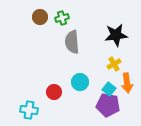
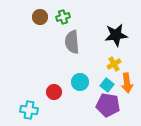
green cross: moved 1 px right, 1 px up
cyan square: moved 2 px left, 4 px up
